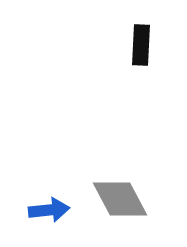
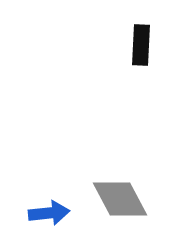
blue arrow: moved 3 px down
